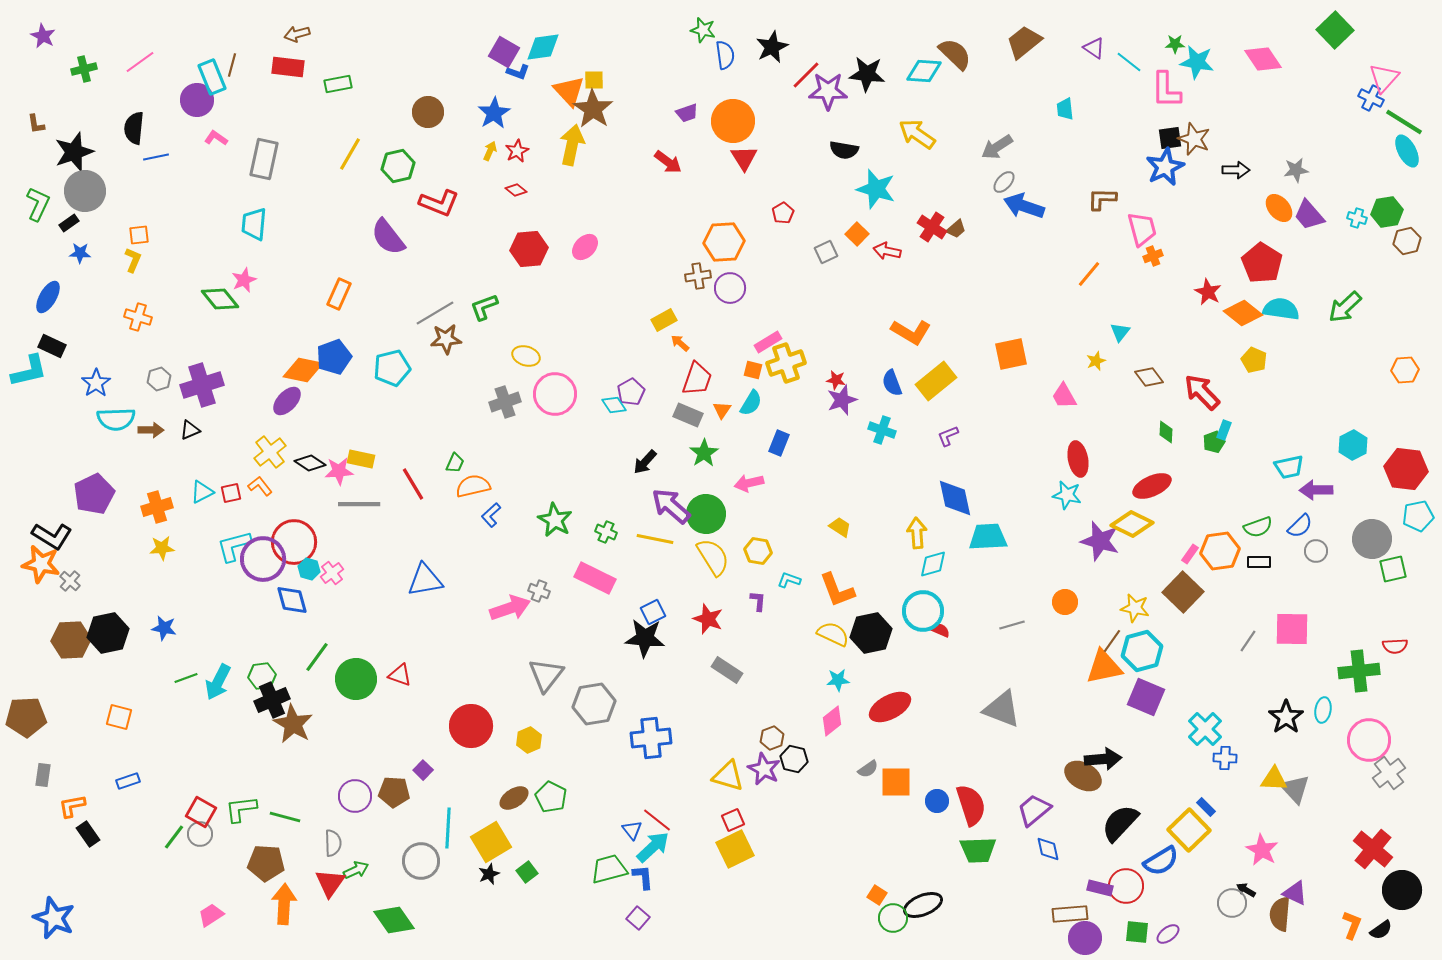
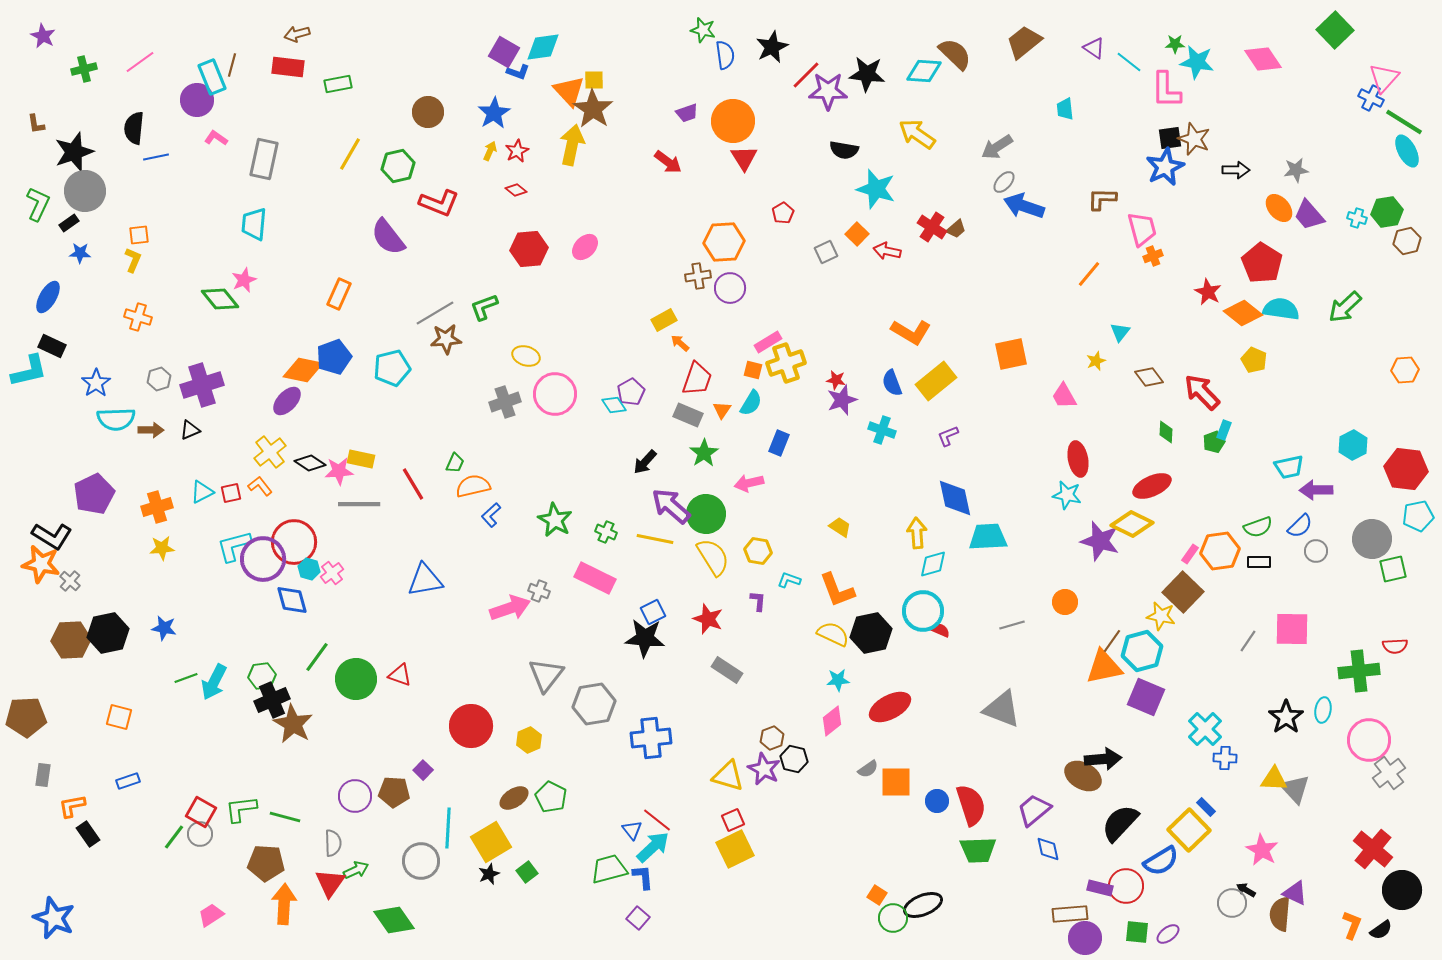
yellow star at (1135, 608): moved 26 px right, 8 px down
cyan arrow at (218, 682): moved 4 px left
